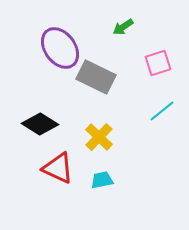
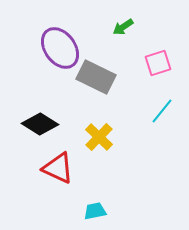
cyan line: rotated 12 degrees counterclockwise
cyan trapezoid: moved 7 px left, 31 px down
